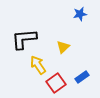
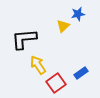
blue star: moved 2 px left
yellow triangle: moved 21 px up
blue rectangle: moved 1 px left, 4 px up
